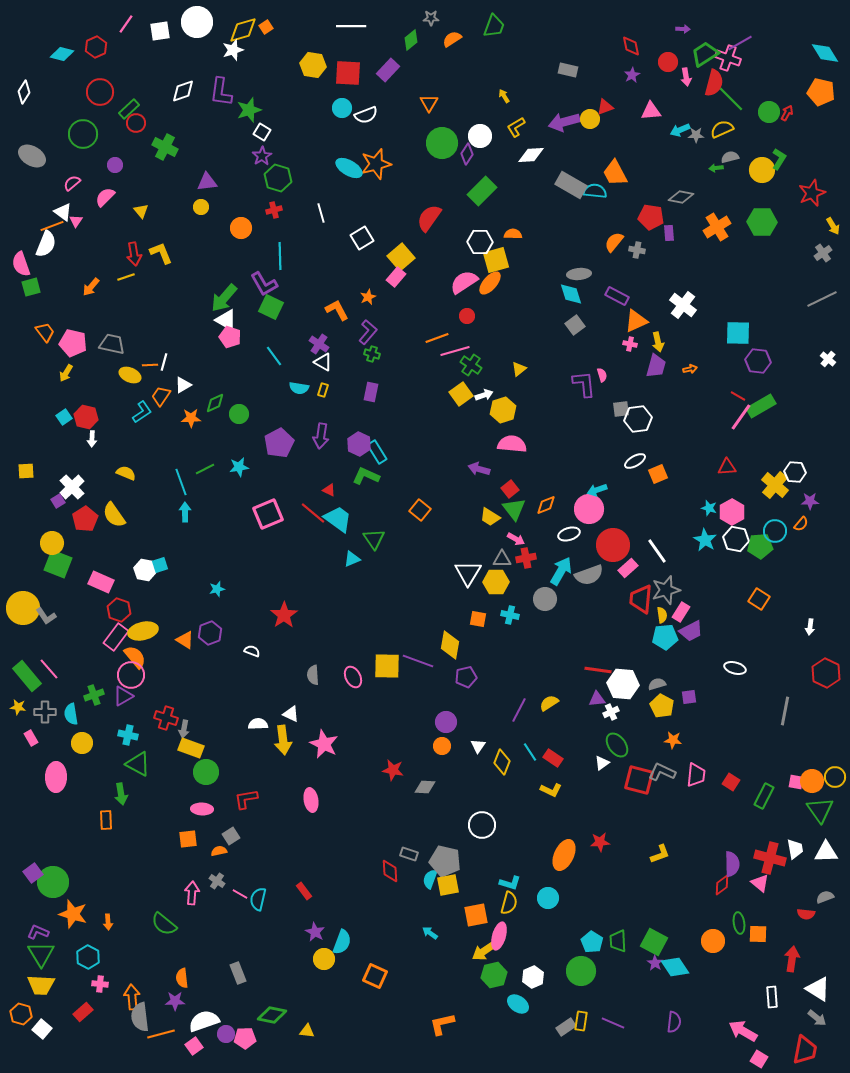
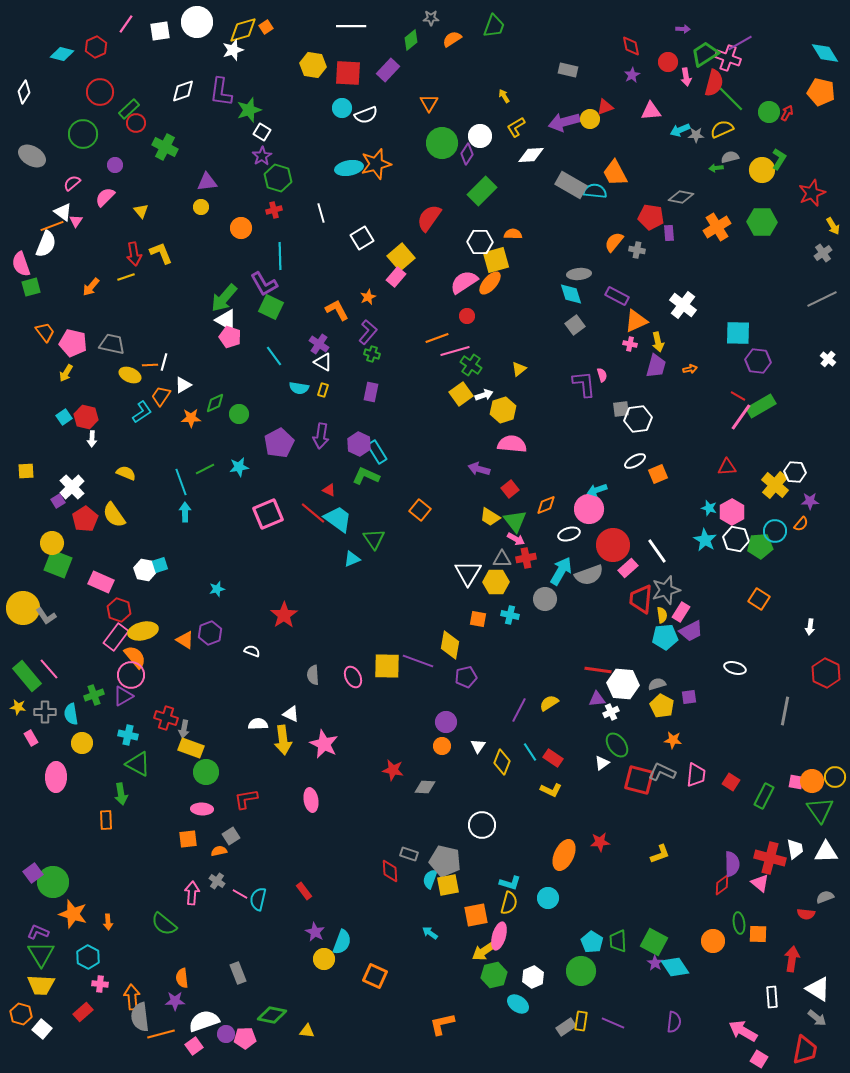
cyan ellipse at (349, 168): rotated 40 degrees counterclockwise
green triangle at (514, 509): moved 1 px right, 12 px down
